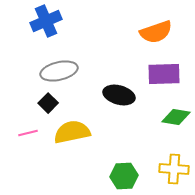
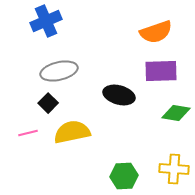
purple rectangle: moved 3 px left, 3 px up
green diamond: moved 4 px up
